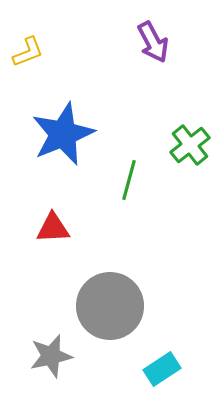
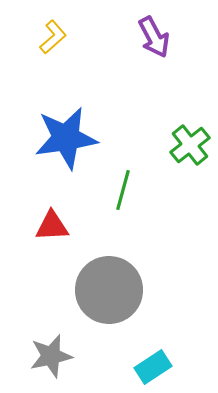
purple arrow: moved 1 px right, 5 px up
yellow L-shape: moved 25 px right, 15 px up; rotated 20 degrees counterclockwise
blue star: moved 3 px right, 4 px down; rotated 14 degrees clockwise
green line: moved 6 px left, 10 px down
red triangle: moved 1 px left, 2 px up
gray circle: moved 1 px left, 16 px up
cyan rectangle: moved 9 px left, 2 px up
